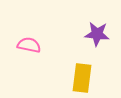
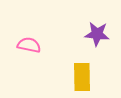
yellow rectangle: moved 1 px up; rotated 8 degrees counterclockwise
